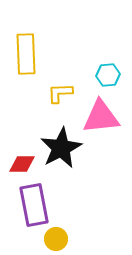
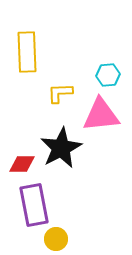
yellow rectangle: moved 1 px right, 2 px up
pink triangle: moved 2 px up
